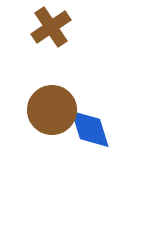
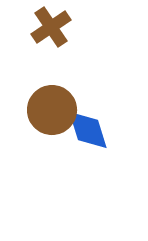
blue diamond: moved 2 px left, 1 px down
